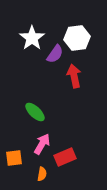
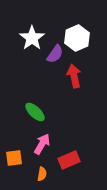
white hexagon: rotated 15 degrees counterclockwise
red rectangle: moved 4 px right, 3 px down
